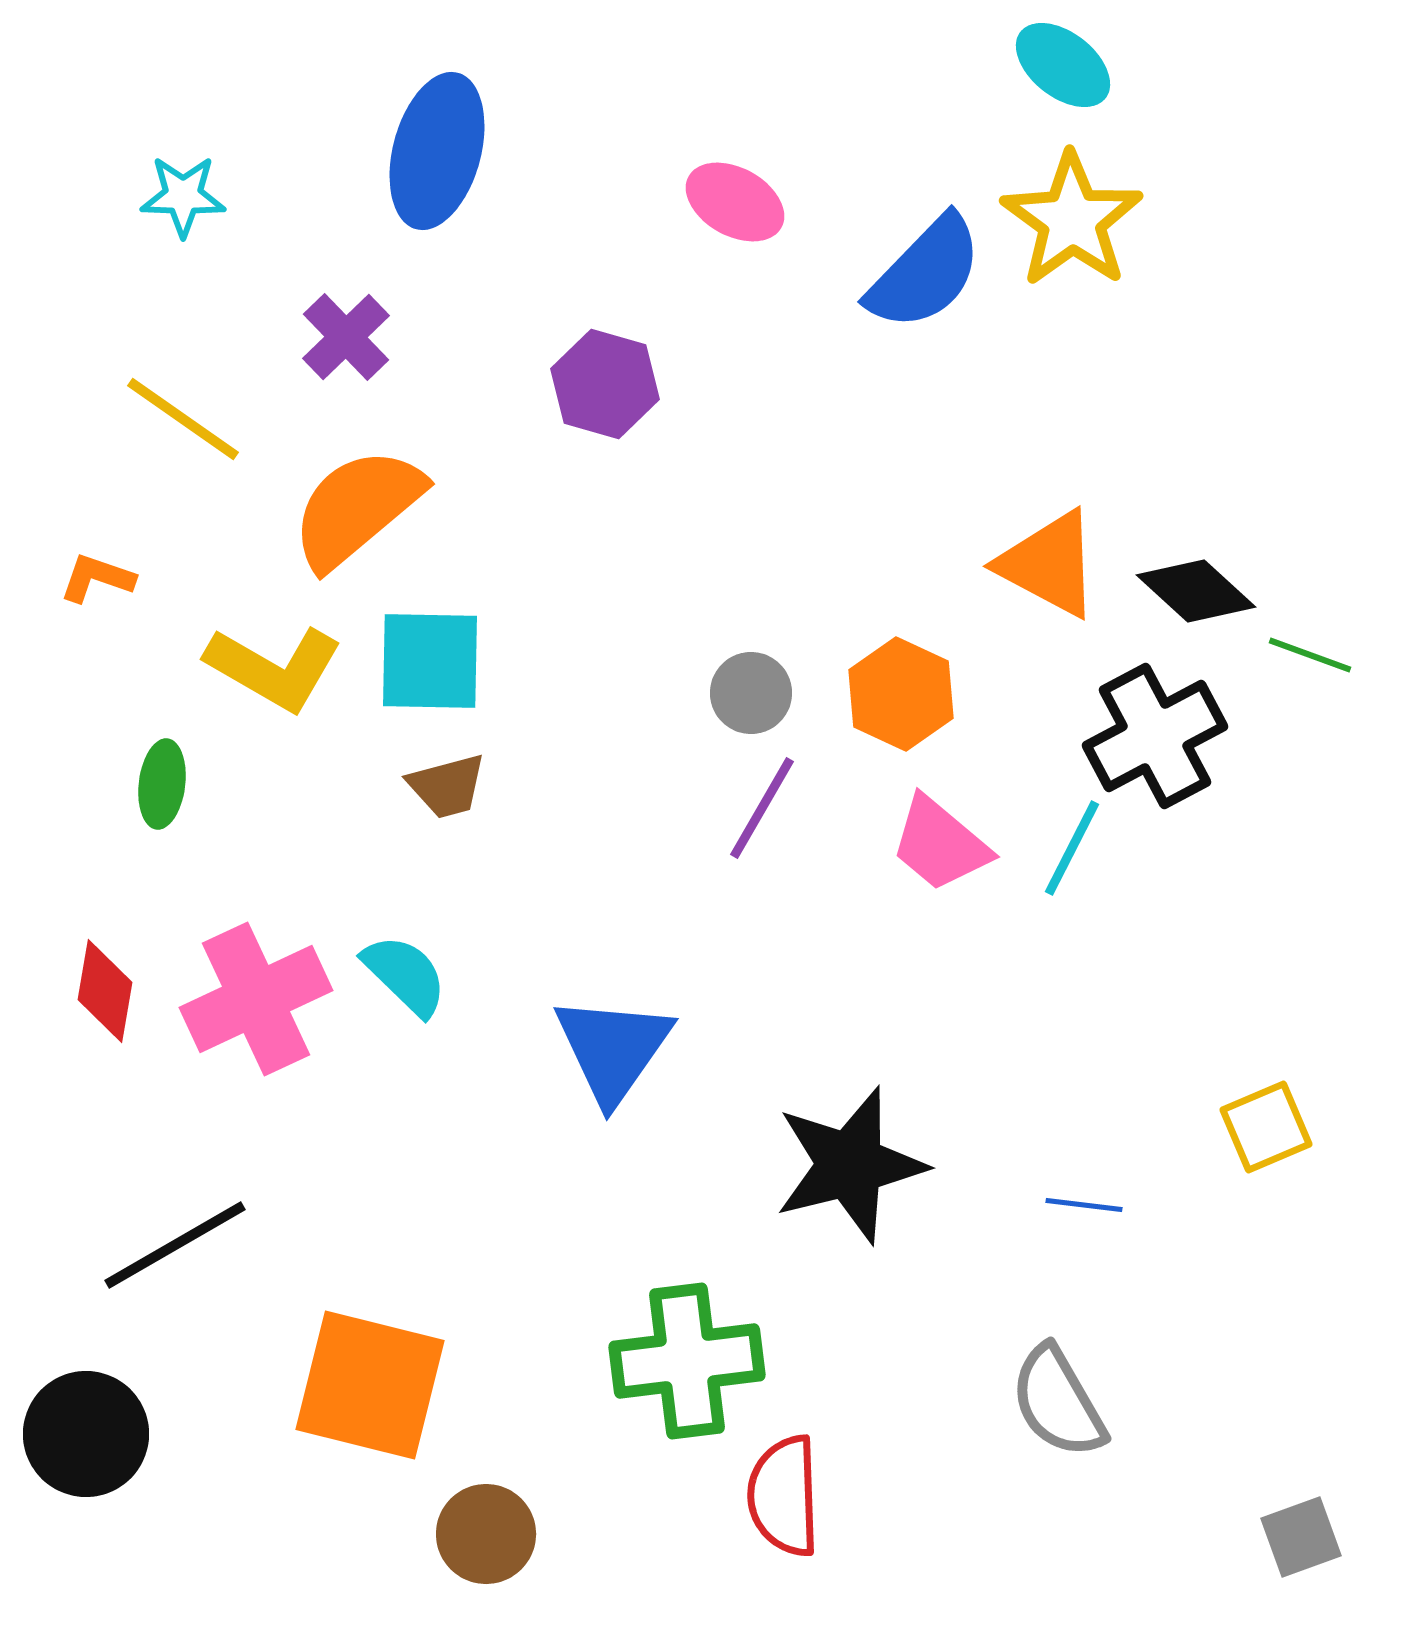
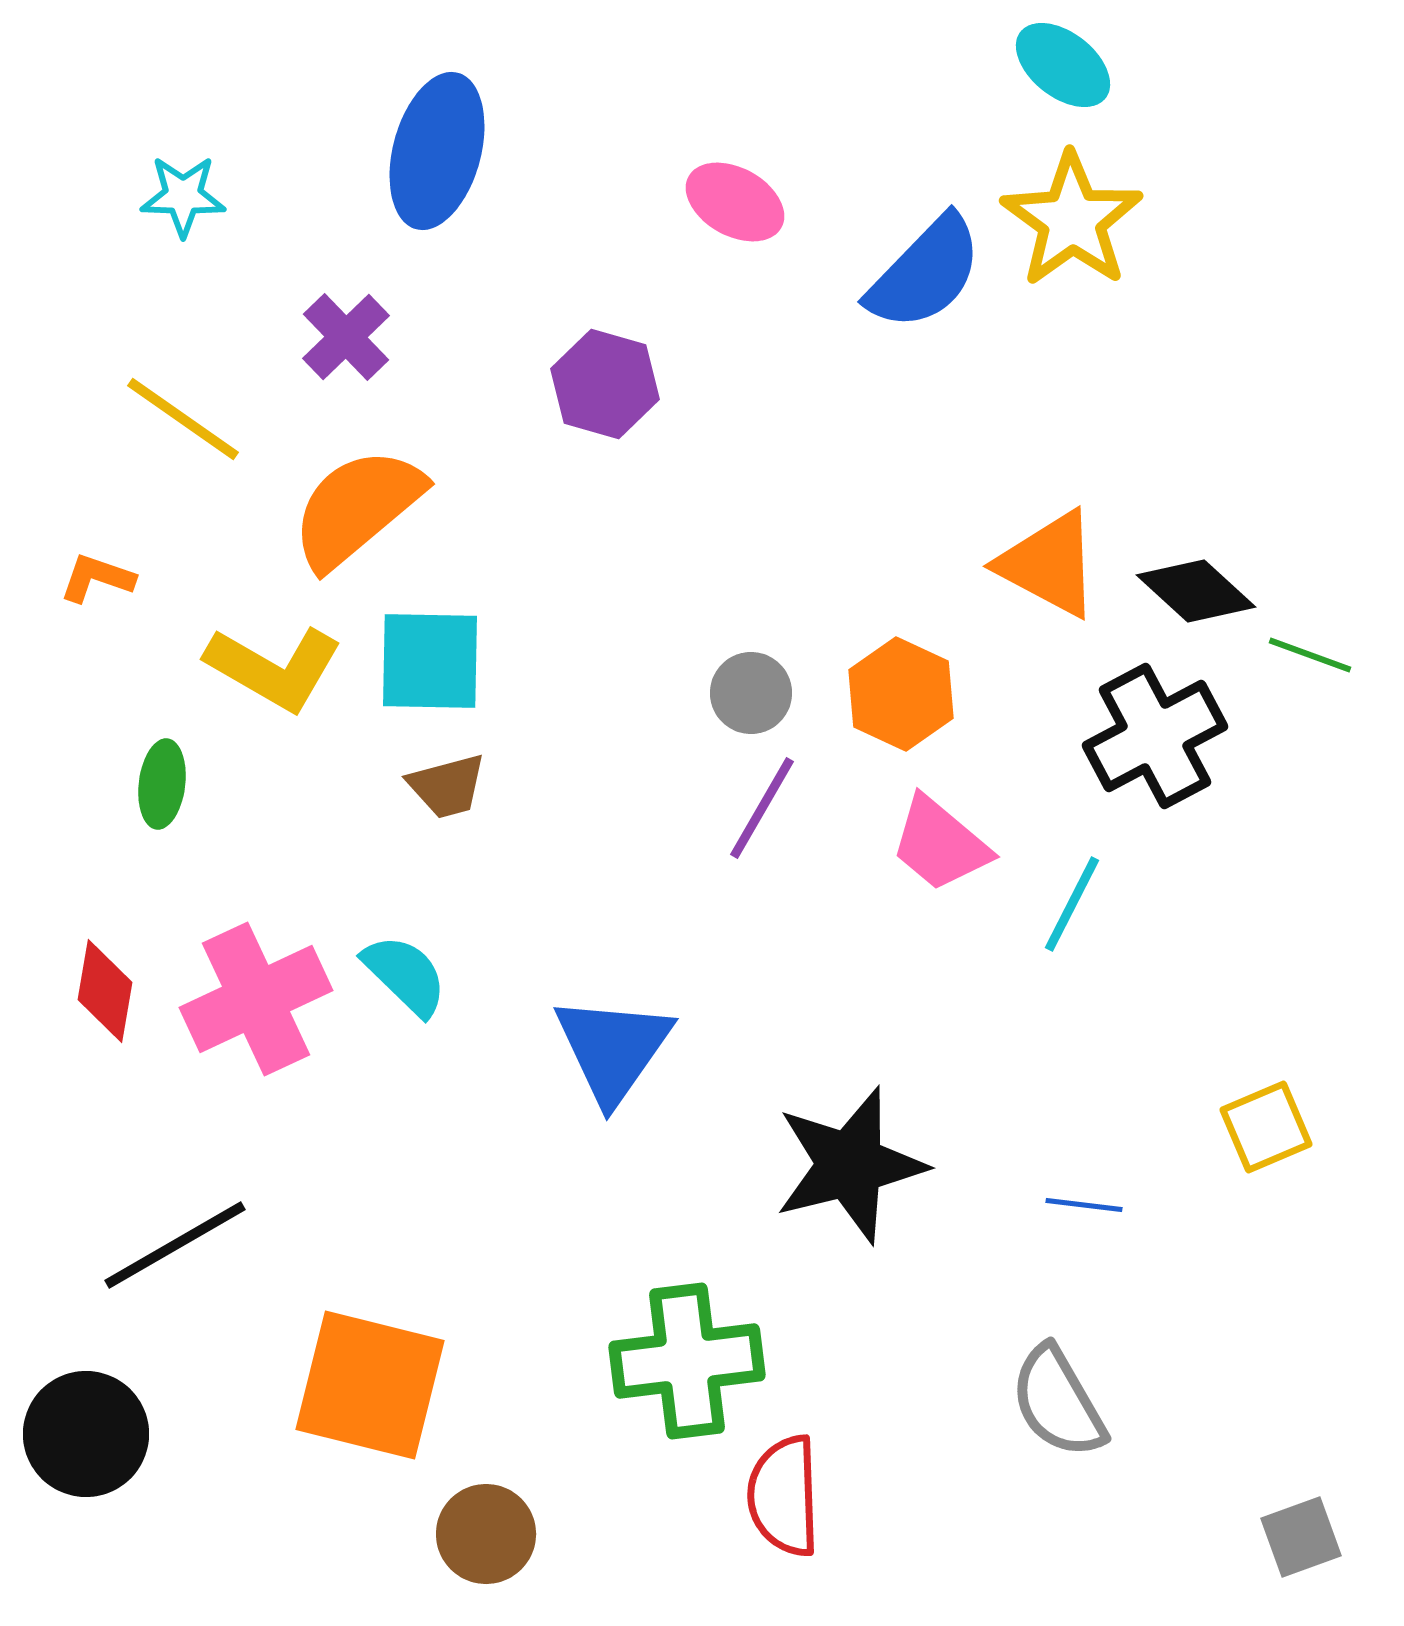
cyan line: moved 56 px down
